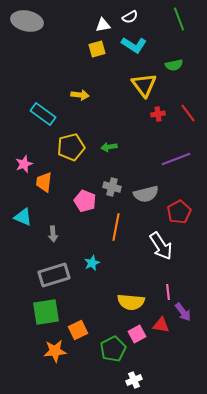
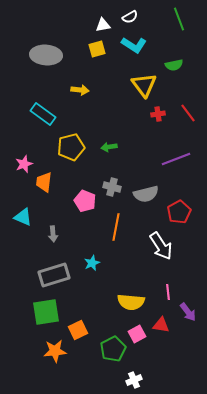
gray ellipse: moved 19 px right, 34 px down; rotated 8 degrees counterclockwise
yellow arrow: moved 5 px up
purple arrow: moved 5 px right
